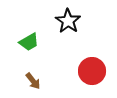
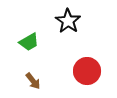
red circle: moved 5 px left
